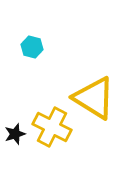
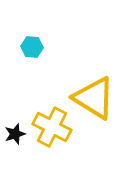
cyan hexagon: rotated 10 degrees counterclockwise
